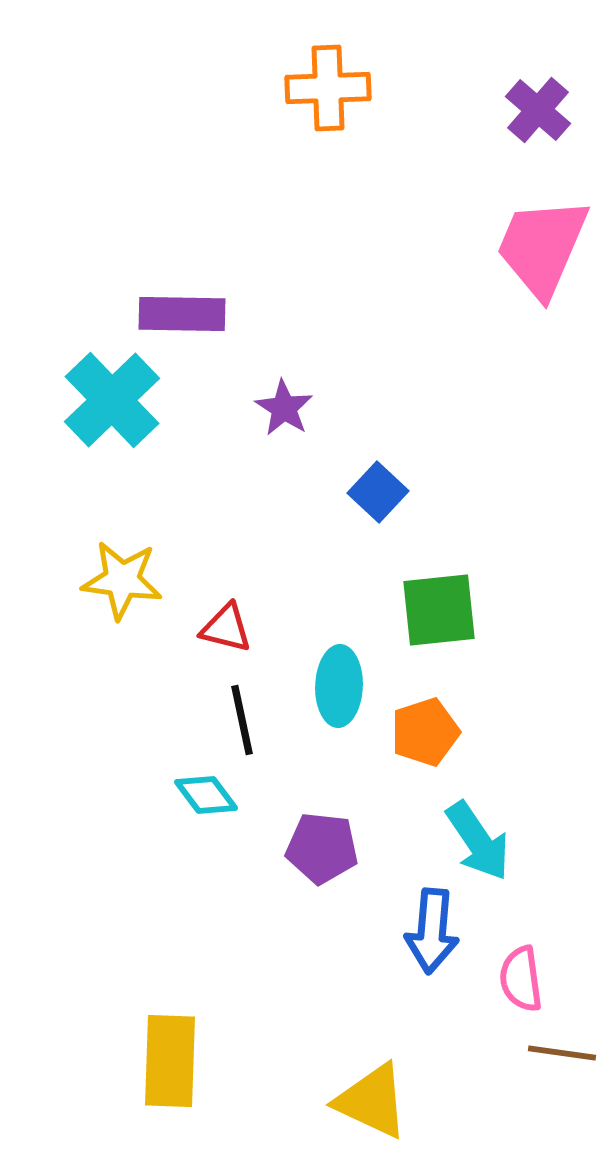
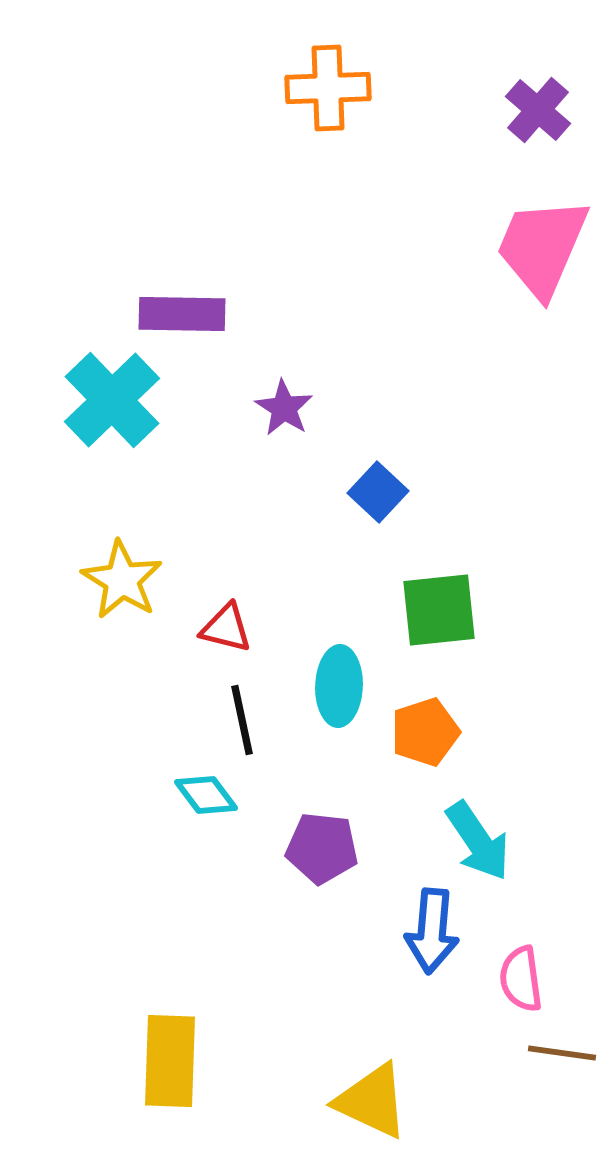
yellow star: rotated 24 degrees clockwise
